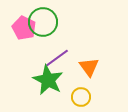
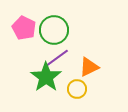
green circle: moved 11 px right, 8 px down
orange triangle: rotated 40 degrees clockwise
green star: moved 2 px left, 3 px up; rotated 8 degrees clockwise
yellow circle: moved 4 px left, 8 px up
